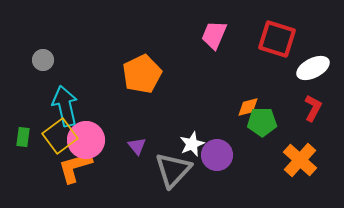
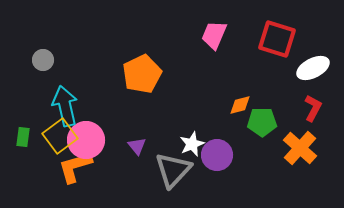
orange diamond: moved 8 px left, 2 px up
orange cross: moved 12 px up
